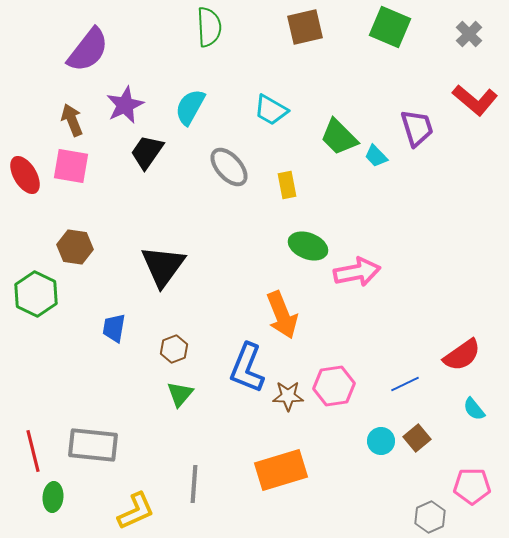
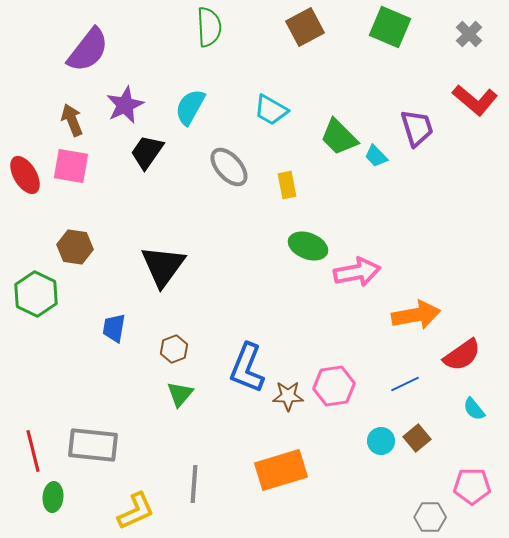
brown square at (305, 27): rotated 15 degrees counterclockwise
orange arrow at (282, 315): moved 134 px right; rotated 78 degrees counterclockwise
gray hexagon at (430, 517): rotated 24 degrees clockwise
